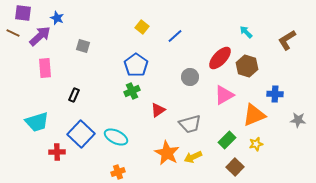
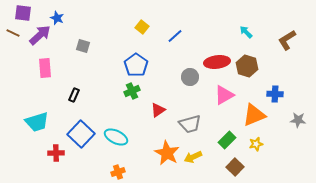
purple arrow: moved 1 px up
red ellipse: moved 3 px left, 4 px down; rotated 40 degrees clockwise
red cross: moved 1 px left, 1 px down
